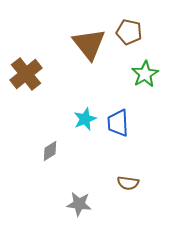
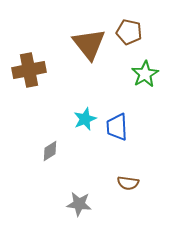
brown cross: moved 3 px right, 4 px up; rotated 28 degrees clockwise
blue trapezoid: moved 1 px left, 4 px down
